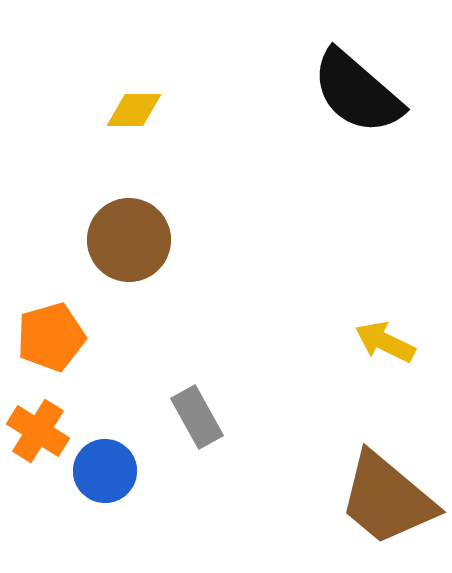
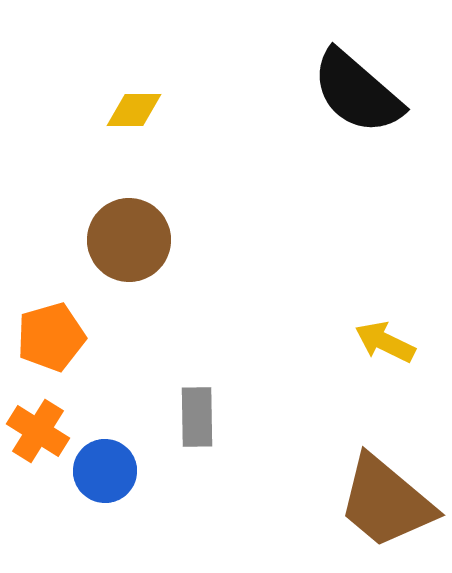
gray rectangle: rotated 28 degrees clockwise
brown trapezoid: moved 1 px left, 3 px down
